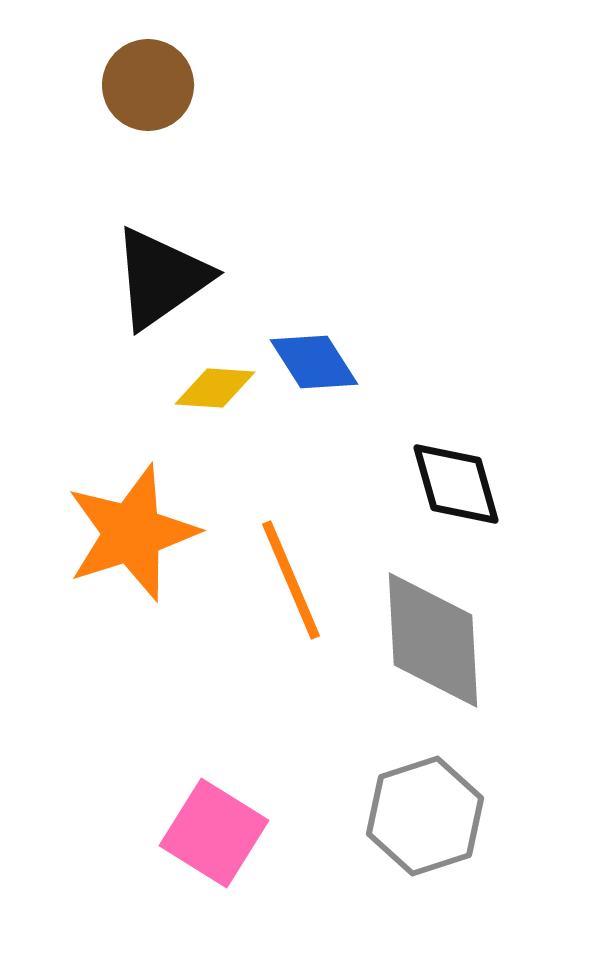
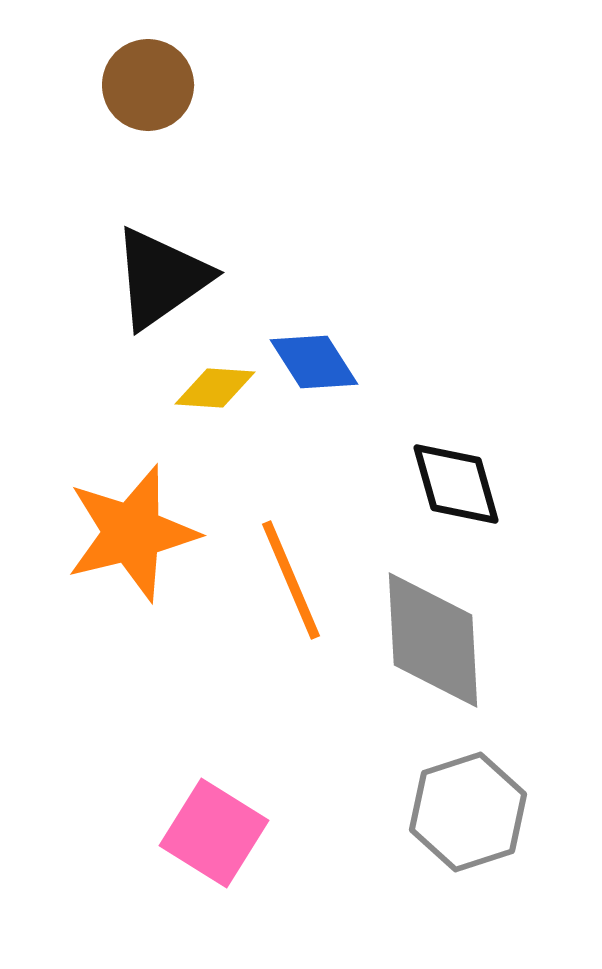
orange star: rotated 4 degrees clockwise
gray hexagon: moved 43 px right, 4 px up
